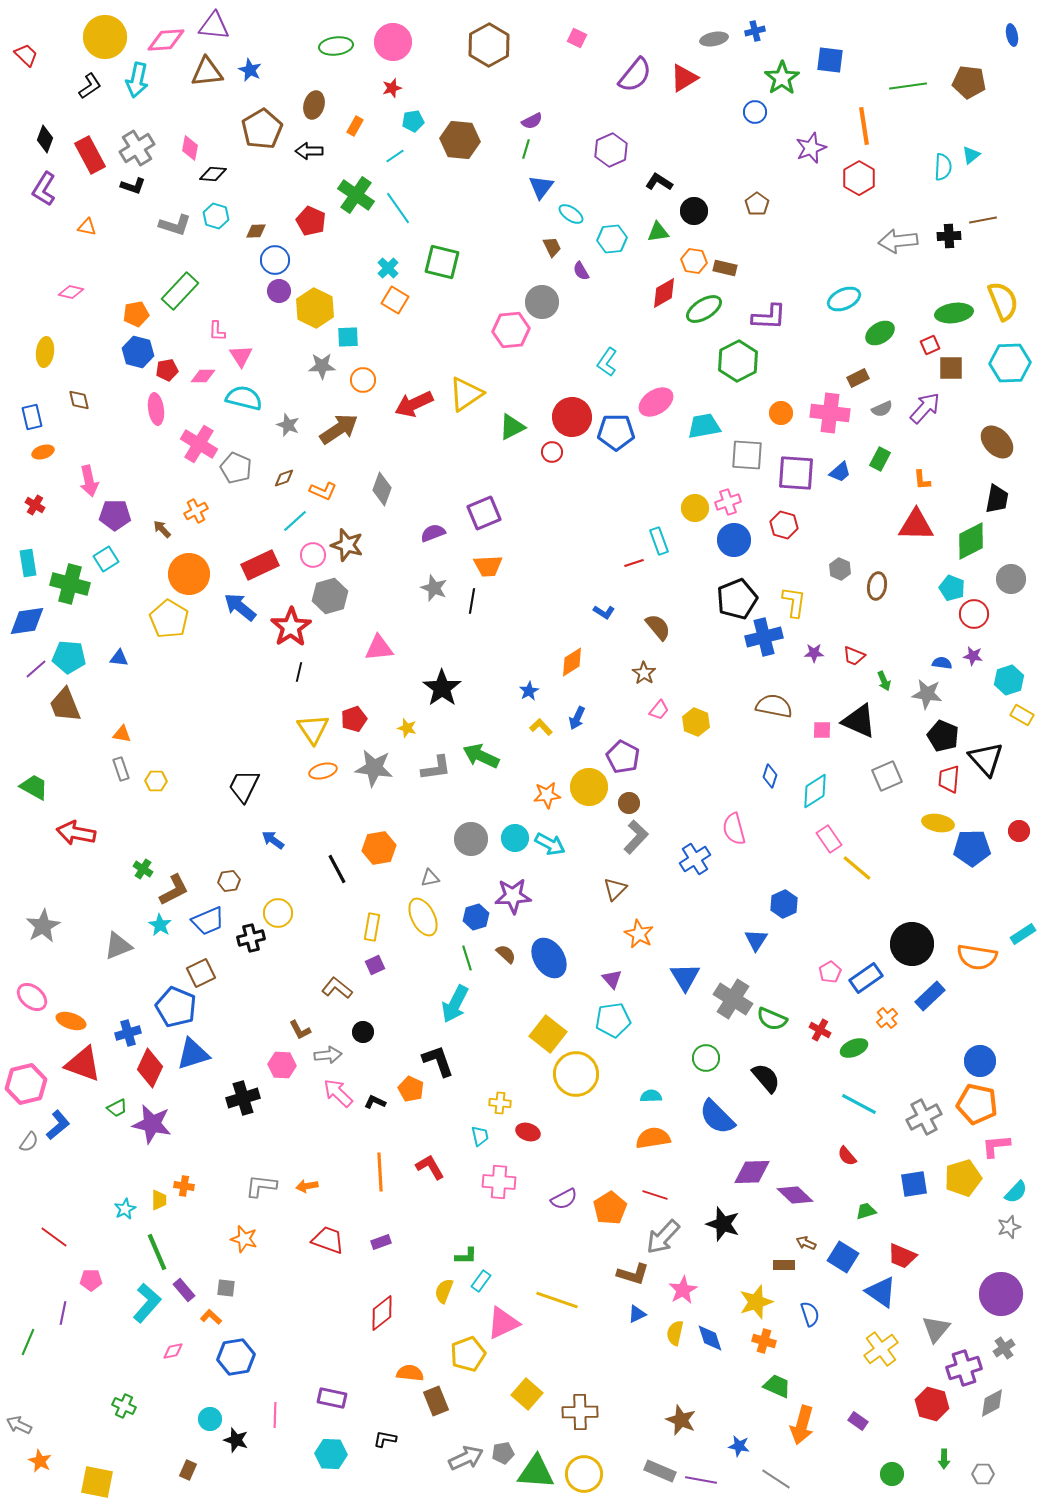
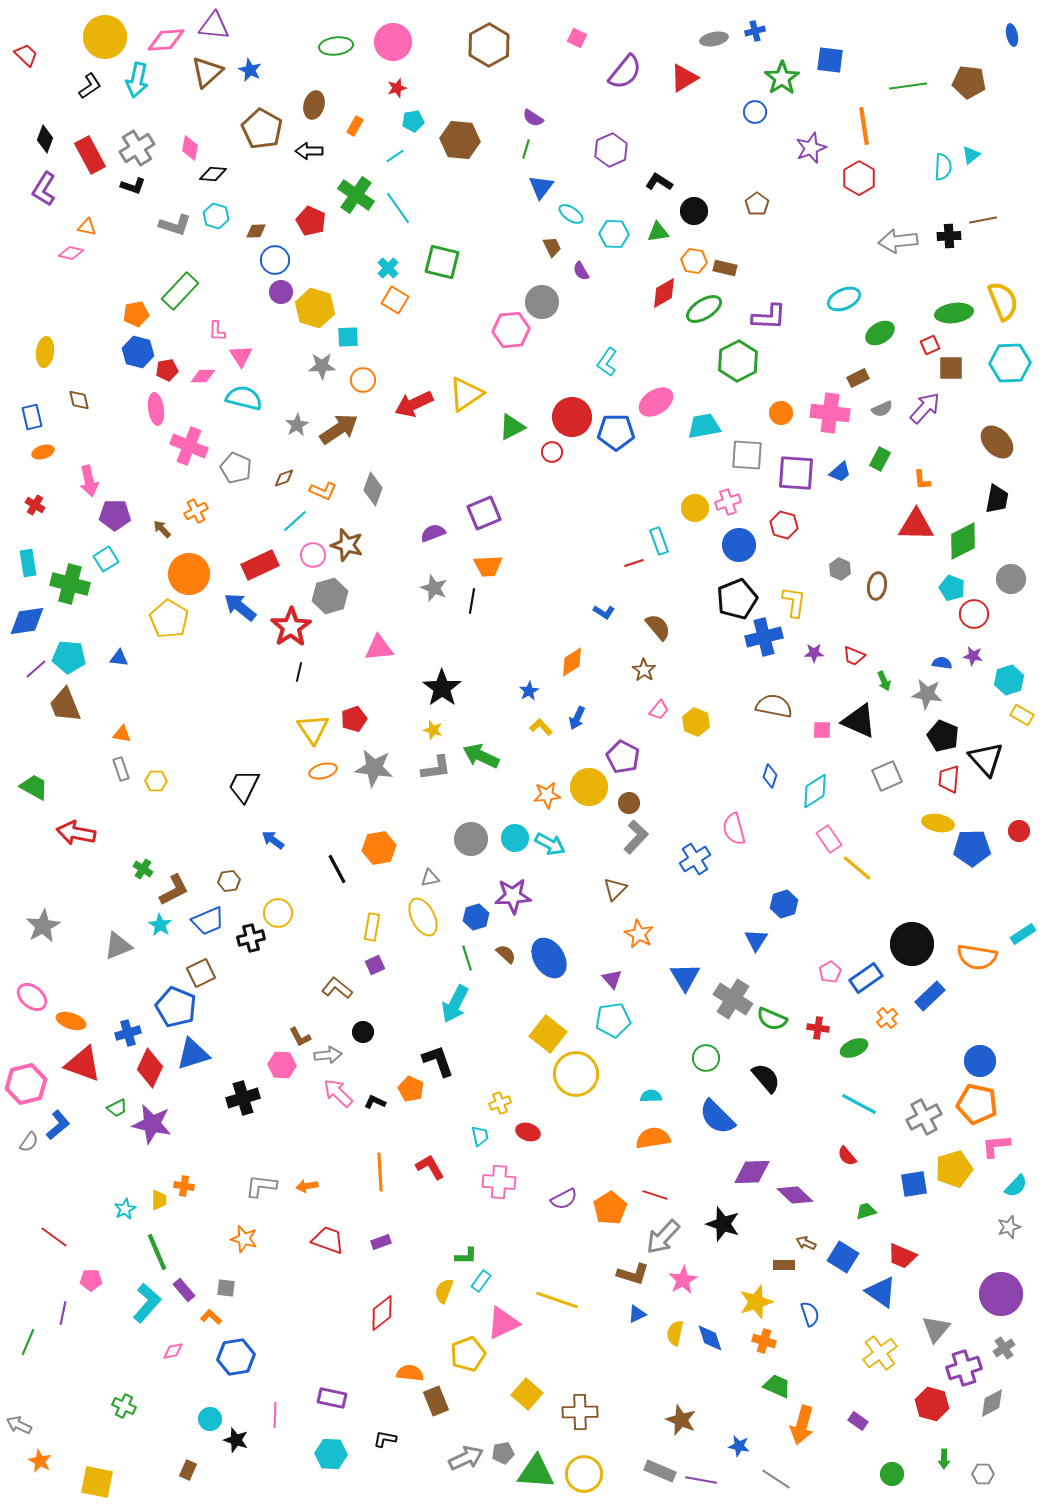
brown triangle at (207, 72): rotated 36 degrees counterclockwise
purple semicircle at (635, 75): moved 10 px left, 3 px up
red star at (392, 88): moved 5 px right
purple semicircle at (532, 121): moved 1 px right, 3 px up; rotated 60 degrees clockwise
brown pentagon at (262, 129): rotated 12 degrees counterclockwise
cyan hexagon at (612, 239): moved 2 px right, 5 px up; rotated 8 degrees clockwise
purple circle at (279, 291): moved 2 px right, 1 px down
pink diamond at (71, 292): moved 39 px up
yellow hexagon at (315, 308): rotated 9 degrees counterclockwise
gray star at (288, 425): moved 9 px right; rotated 20 degrees clockwise
pink cross at (199, 444): moved 10 px left, 2 px down; rotated 9 degrees counterclockwise
gray diamond at (382, 489): moved 9 px left
blue circle at (734, 540): moved 5 px right, 5 px down
green diamond at (971, 541): moved 8 px left
brown star at (644, 673): moved 3 px up
yellow star at (407, 728): moved 26 px right, 2 px down
blue hexagon at (784, 904): rotated 8 degrees clockwise
brown L-shape at (300, 1030): moved 7 px down
red cross at (820, 1030): moved 2 px left, 2 px up; rotated 20 degrees counterclockwise
yellow cross at (500, 1103): rotated 25 degrees counterclockwise
yellow pentagon at (963, 1178): moved 9 px left, 9 px up
cyan semicircle at (1016, 1192): moved 6 px up
pink star at (683, 1290): moved 10 px up
yellow cross at (881, 1349): moved 1 px left, 4 px down
